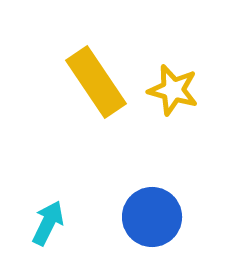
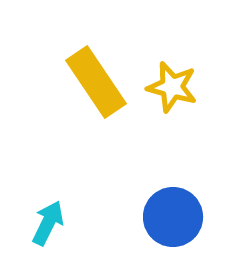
yellow star: moved 1 px left, 3 px up
blue circle: moved 21 px right
